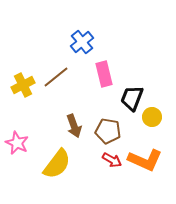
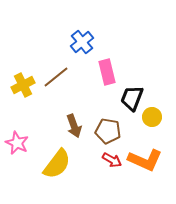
pink rectangle: moved 3 px right, 2 px up
